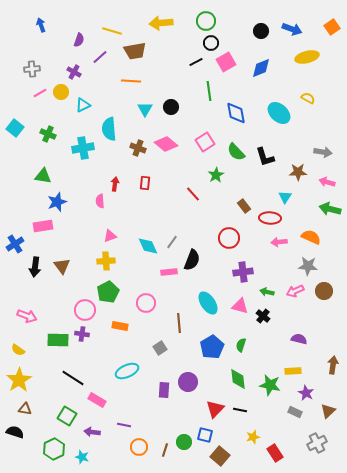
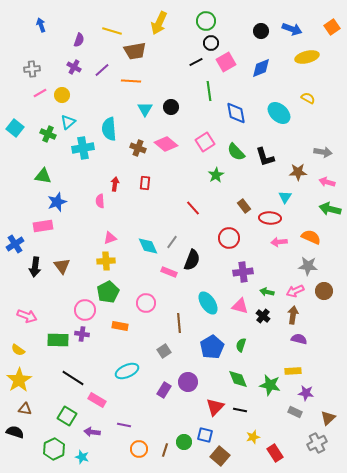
yellow arrow at (161, 23): moved 2 px left; rotated 60 degrees counterclockwise
purple line at (100, 57): moved 2 px right, 13 px down
purple cross at (74, 72): moved 5 px up
yellow circle at (61, 92): moved 1 px right, 3 px down
cyan triangle at (83, 105): moved 15 px left, 17 px down; rotated 14 degrees counterclockwise
red line at (193, 194): moved 14 px down
pink triangle at (110, 236): moved 2 px down
pink rectangle at (169, 272): rotated 28 degrees clockwise
gray square at (160, 348): moved 4 px right, 3 px down
brown arrow at (333, 365): moved 40 px left, 50 px up
green diamond at (238, 379): rotated 15 degrees counterclockwise
purple rectangle at (164, 390): rotated 28 degrees clockwise
purple star at (306, 393): rotated 21 degrees counterclockwise
red triangle at (215, 409): moved 2 px up
brown triangle at (328, 411): moved 7 px down
orange circle at (139, 447): moved 2 px down
